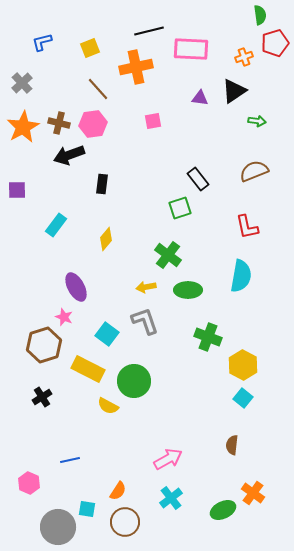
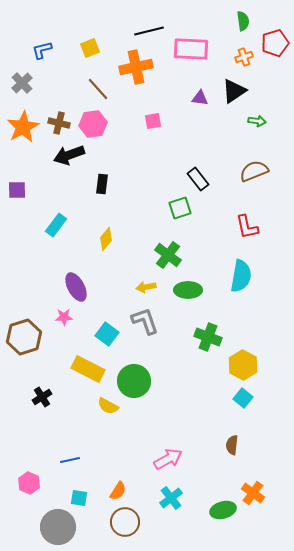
green semicircle at (260, 15): moved 17 px left, 6 px down
blue L-shape at (42, 42): moved 8 px down
pink star at (64, 317): rotated 24 degrees counterclockwise
brown hexagon at (44, 345): moved 20 px left, 8 px up
cyan square at (87, 509): moved 8 px left, 11 px up
green ellipse at (223, 510): rotated 10 degrees clockwise
